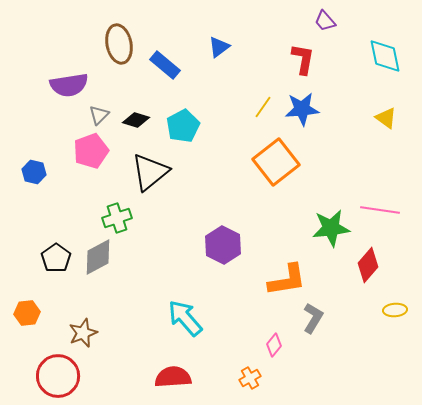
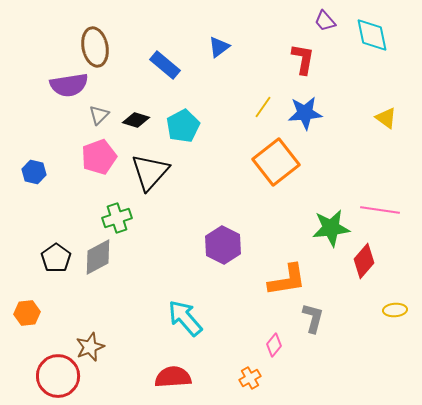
brown ellipse: moved 24 px left, 3 px down
cyan diamond: moved 13 px left, 21 px up
blue star: moved 3 px right, 4 px down
pink pentagon: moved 8 px right, 6 px down
black triangle: rotated 9 degrees counterclockwise
red diamond: moved 4 px left, 4 px up
gray L-shape: rotated 16 degrees counterclockwise
brown star: moved 7 px right, 14 px down
